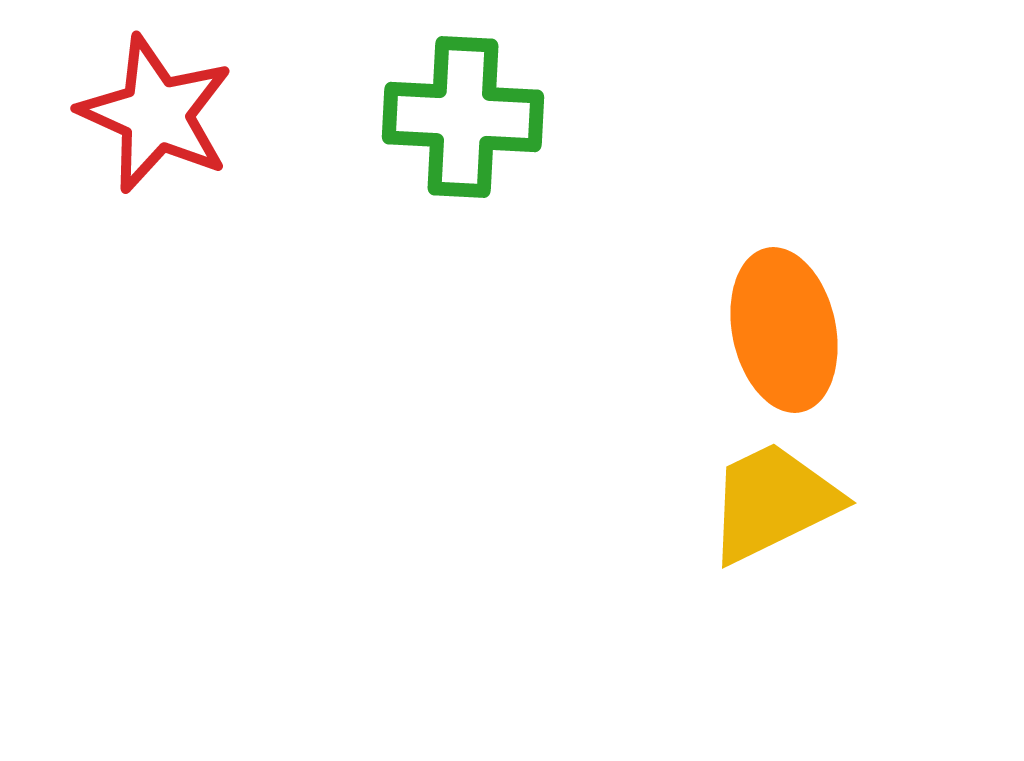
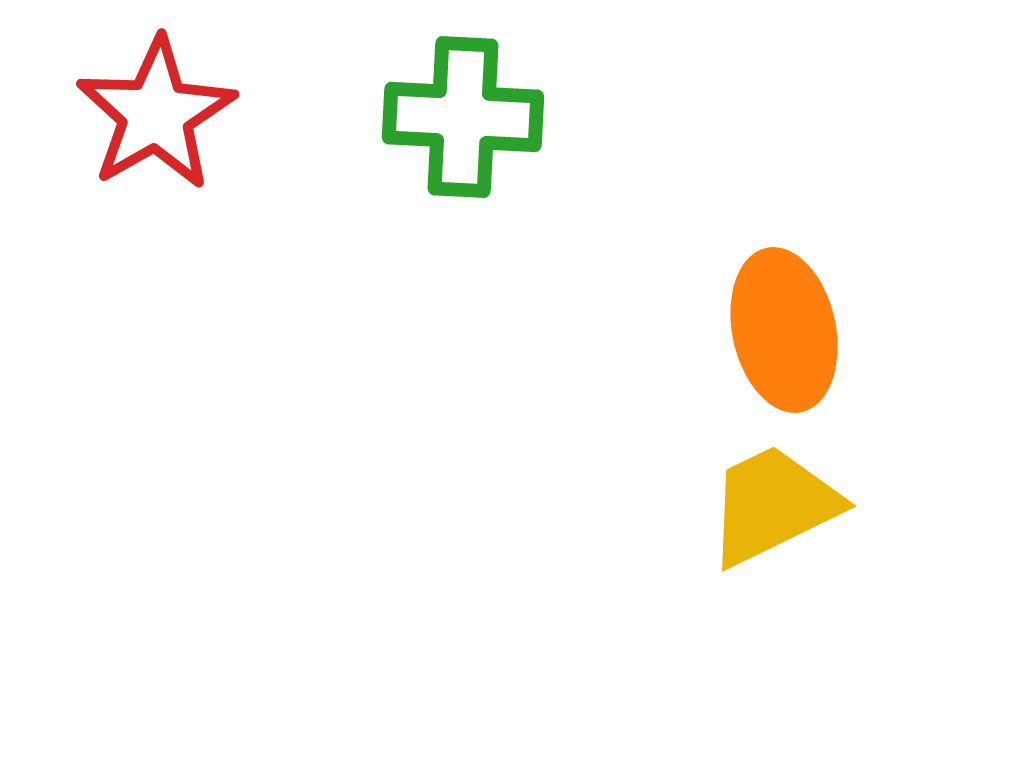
red star: rotated 18 degrees clockwise
yellow trapezoid: moved 3 px down
